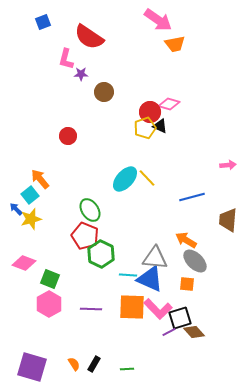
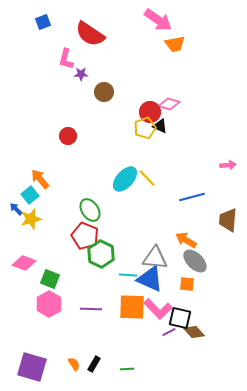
red semicircle at (89, 37): moved 1 px right, 3 px up
black square at (180, 318): rotated 30 degrees clockwise
